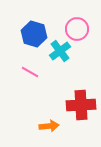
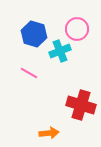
cyan cross: rotated 15 degrees clockwise
pink line: moved 1 px left, 1 px down
red cross: rotated 20 degrees clockwise
orange arrow: moved 7 px down
